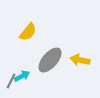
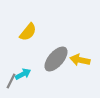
gray ellipse: moved 6 px right, 1 px up
cyan arrow: moved 1 px right, 2 px up
